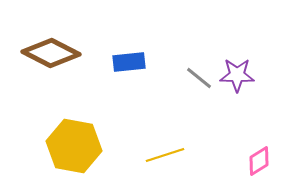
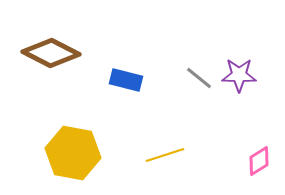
blue rectangle: moved 3 px left, 18 px down; rotated 20 degrees clockwise
purple star: moved 2 px right
yellow hexagon: moved 1 px left, 7 px down
